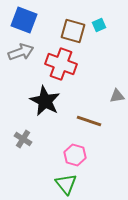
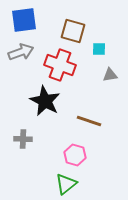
blue square: rotated 28 degrees counterclockwise
cyan square: moved 24 px down; rotated 24 degrees clockwise
red cross: moved 1 px left, 1 px down
gray triangle: moved 7 px left, 21 px up
gray cross: rotated 30 degrees counterclockwise
green triangle: rotated 30 degrees clockwise
